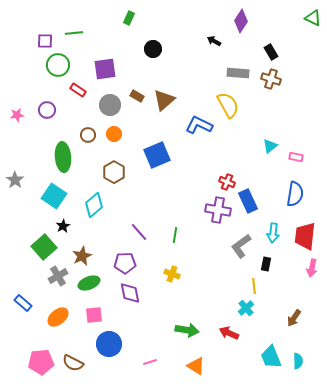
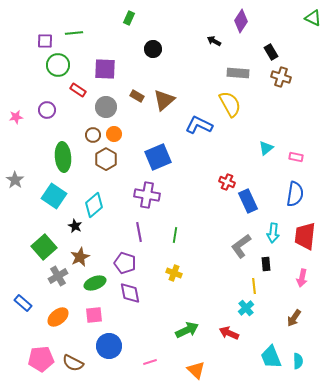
purple square at (105, 69): rotated 10 degrees clockwise
brown cross at (271, 79): moved 10 px right, 2 px up
gray circle at (110, 105): moved 4 px left, 2 px down
yellow semicircle at (228, 105): moved 2 px right, 1 px up
pink star at (17, 115): moved 1 px left, 2 px down
brown circle at (88, 135): moved 5 px right
cyan triangle at (270, 146): moved 4 px left, 2 px down
blue square at (157, 155): moved 1 px right, 2 px down
brown hexagon at (114, 172): moved 8 px left, 13 px up
purple cross at (218, 210): moved 71 px left, 15 px up
black star at (63, 226): moved 12 px right; rotated 16 degrees counterclockwise
purple line at (139, 232): rotated 30 degrees clockwise
brown star at (82, 256): moved 2 px left, 1 px down
purple pentagon at (125, 263): rotated 20 degrees clockwise
black rectangle at (266, 264): rotated 16 degrees counterclockwise
pink arrow at (312, 268): moved 10 px left, 10 px down
yellow cross at (172, 274): moved 2 px right, 1 px up
green ellipse at (89, 283): moved 6 px right
green arrow at (187, 330): rotated 35 degrees counterclockwise
blue circle at (109, 344): moved 2 px down
pink pentagon at (41, 362): moved 3 px up
orange triangle at (196, 366): moved 4 px down; rotated 12 degrees clockwise
